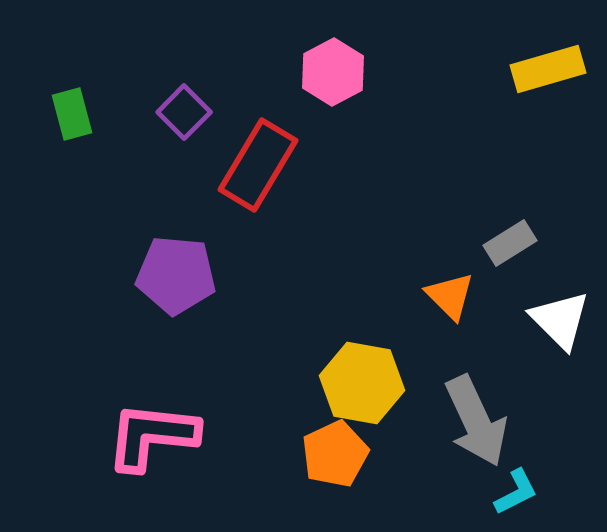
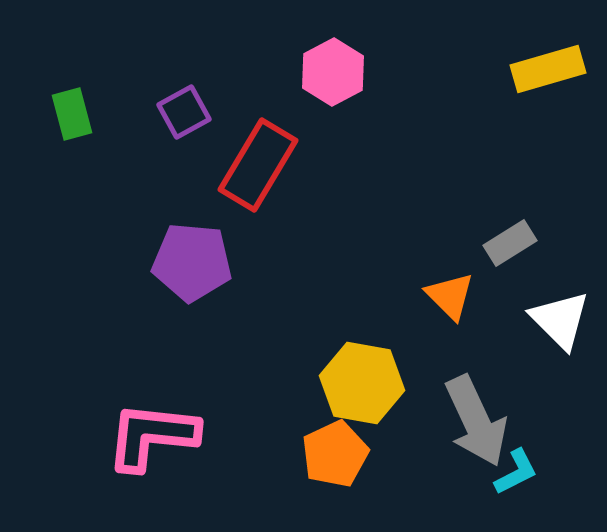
purple square: rotated 16 degrees clockwise
purple pentagon: moved 16 px right, 13 px up
cyan L-shape: moved 20 px up
